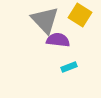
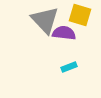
yellow square: rotated 15 degrees counterclockwise
purple semicircle: moved 6 px right, 7 px up
